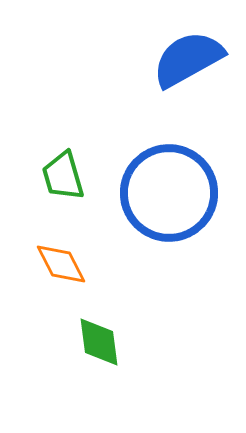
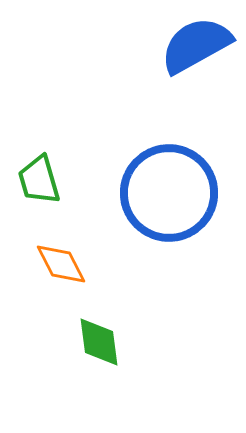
blue semicircle: moved 8 px right, 14 px up
green trapezoid: moved 24 px left, 4 px down
